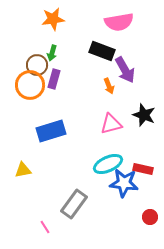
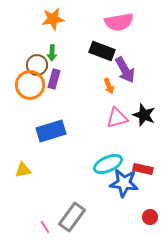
green arrow: rotated 14 degrees counterclockwise
pink triangle: moved 6 px right, 6 px up
gray rectangle: moved 2 px left, 13 px down
